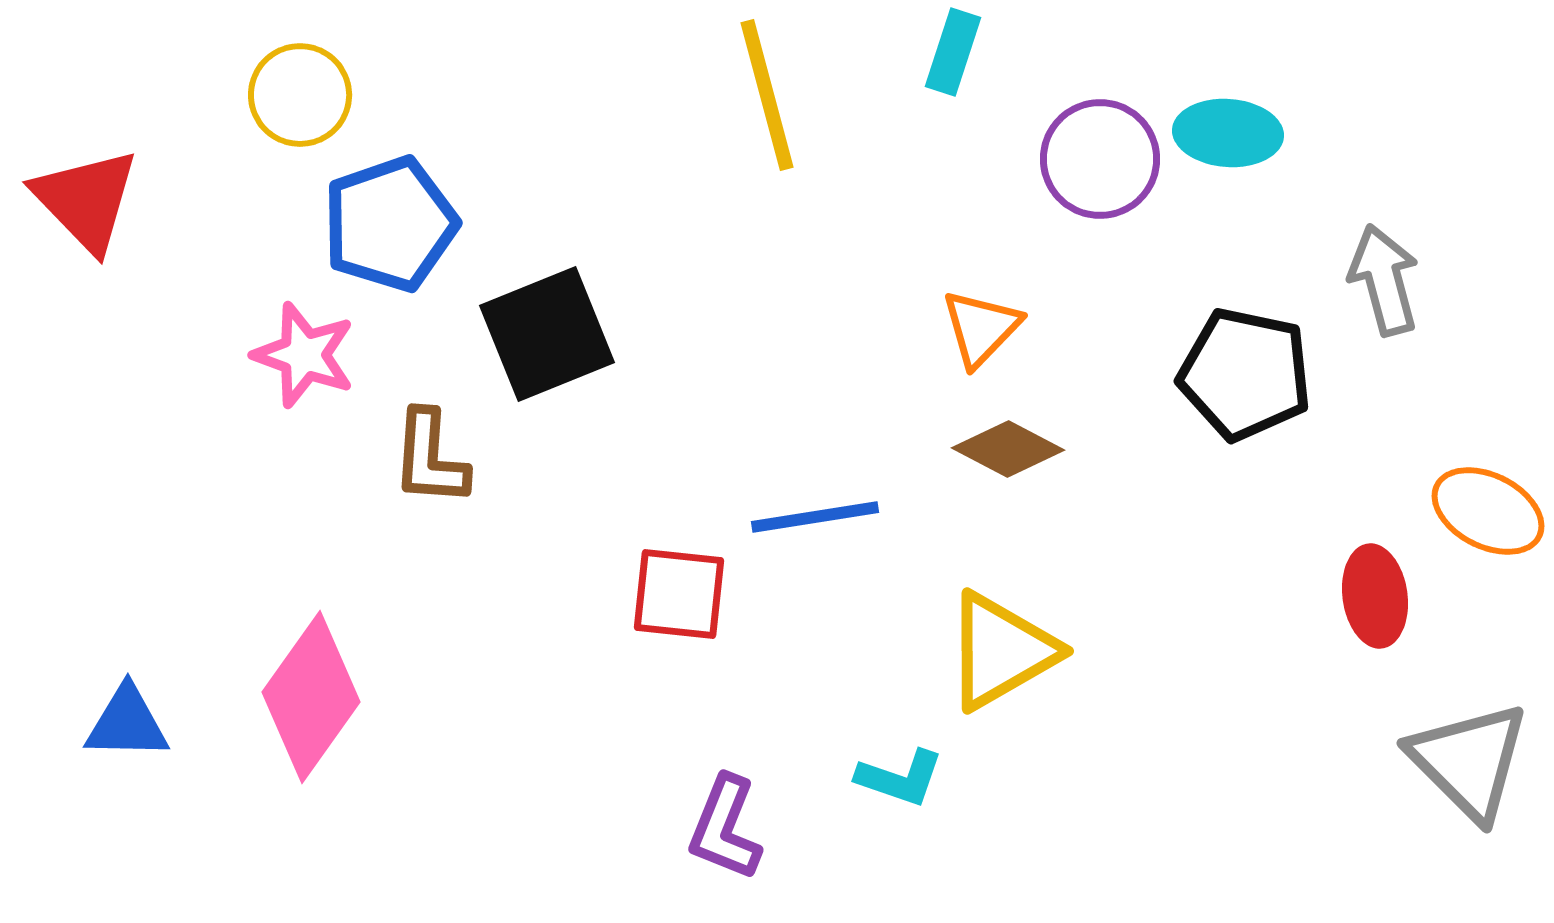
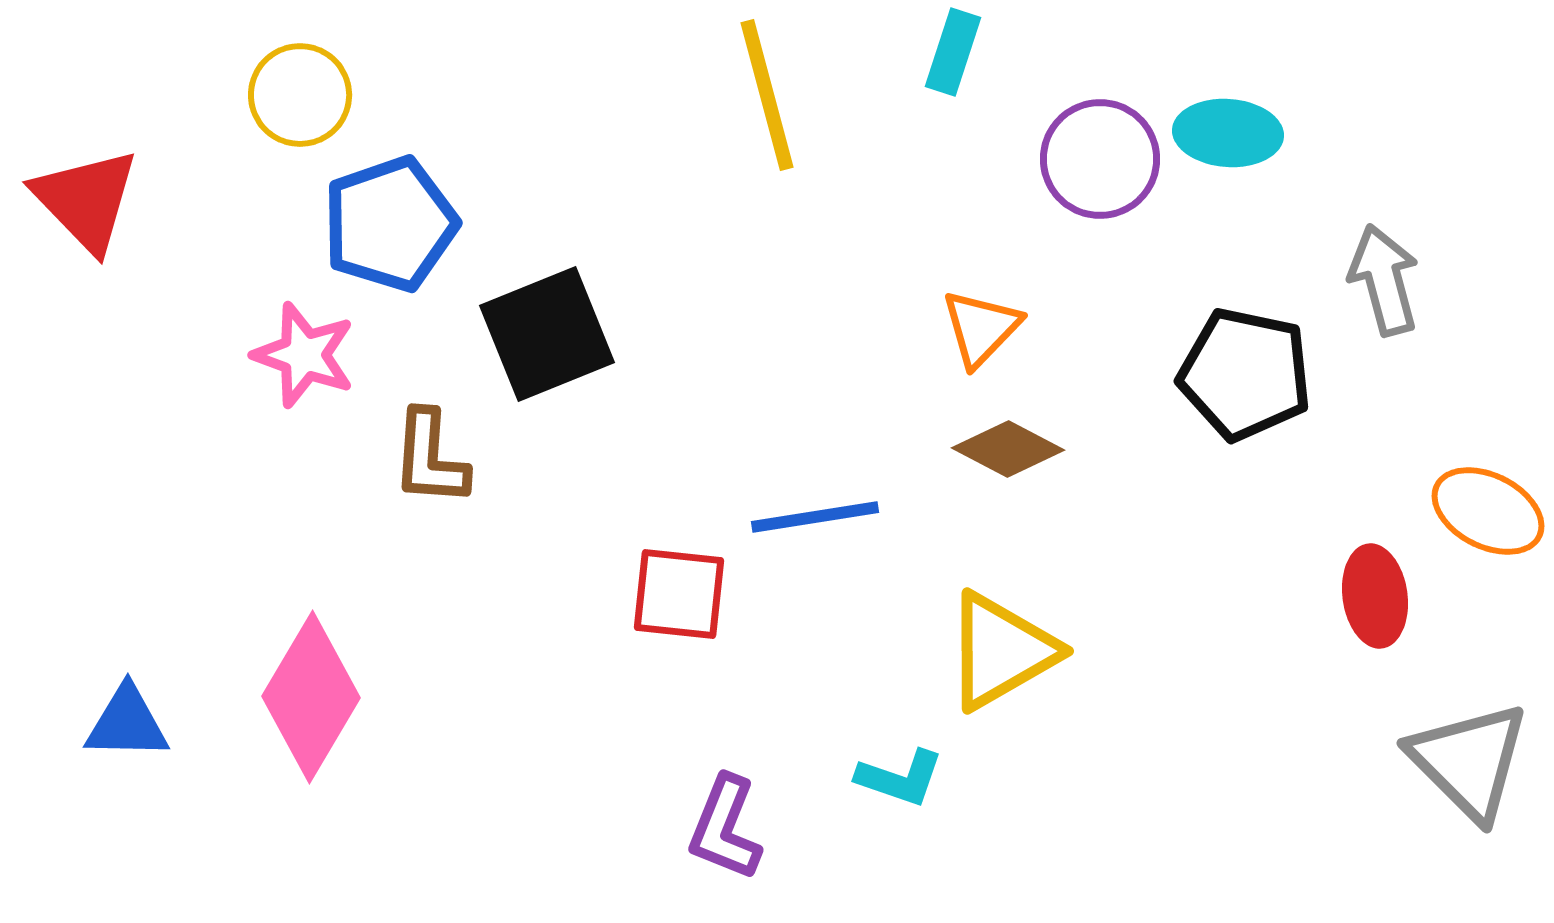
pink diamond: rotated 5 degrees counterclockwise
